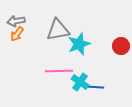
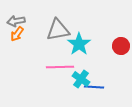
cyan star: rotated 15 degrees counterclockwise
pink line: moved 1 px right, 4 px up
cyan cross: moved 1 px right, 3 px up
